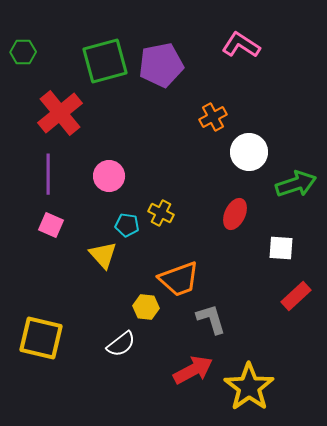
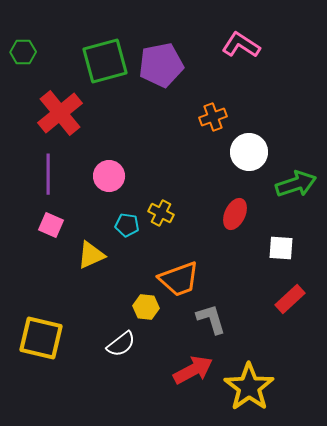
orange cross: rotated 8 degrees clockwise
yellow triangle: moved 12 px left; rotated 48 degrees clockwise
red rectangle: moved 6 px left, 3 px down
